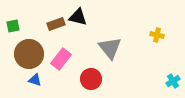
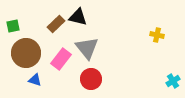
brown rectangle: rotated 24 degrees counterclockwise
gray triangle: moved 23 px left
brown circle: moved 3 px left, 1 px up
